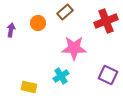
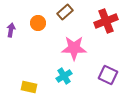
cyan cross: moved 3 px right
